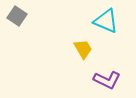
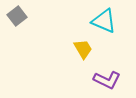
gray square: rotated 18 degrees clockwise
cyan triangle: moved 2 px left
